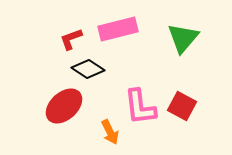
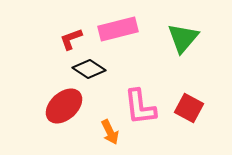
black diamond: moved 1 px right
red square: moved 7 px right, 2 px down
